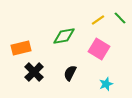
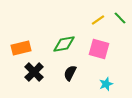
green diamond: moved 8 px down
pink square: rotated 15 degrees counterclockwise
